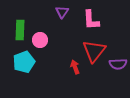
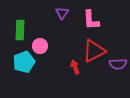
purple triangle: moved 1 px down
pink circle: moved 6 px down
red triangle: rotated 25 degrees clockwise
